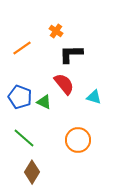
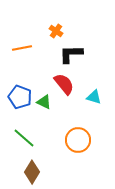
orange line: rotated 24 degrees clockwise
